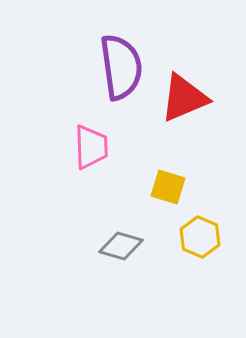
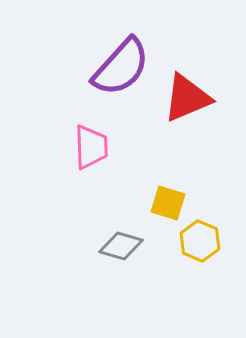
purple semicircle: rotated 50 degrees clockwise
red triangle: moved 3 px right
yellow square: moved 16 px down
yellow hexagon: moved 4 px down
